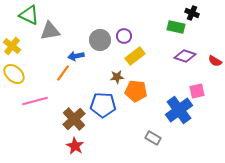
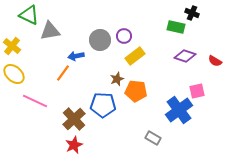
brown star: moved 2 px down; rotated 16 degrees counterclockwise
pink line: rotated 40 degrees clockwise
red star: moved 1 px left, 1 px up; rotated 18 degrees clockwise
